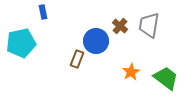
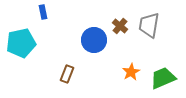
blue circle: moved 2 px left, 1 px up
brown rectangle: moved 10 px left, 15 px down
green trapezoid: moved 3 px left; rotated 60 degrees counterclockwise
